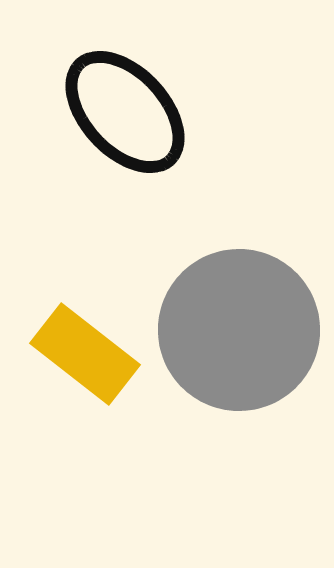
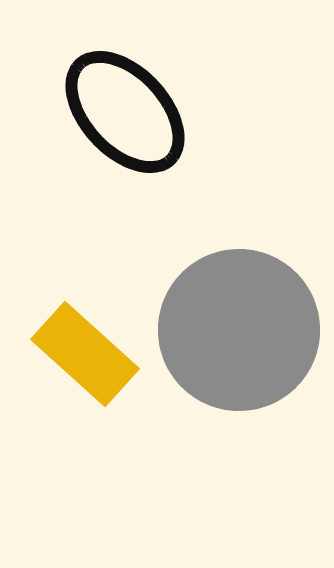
yellow rectangle: rotated 4 degrees clockwise
